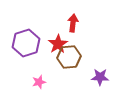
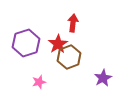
brown hexagon: rotated 15 degrees counterclockwise
purple star: moved 3 px right, 1 px down; rotated 30 degrees counterclockwise
